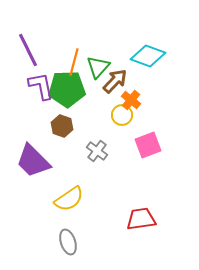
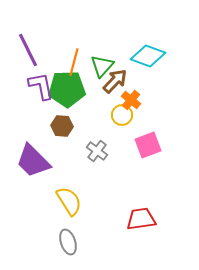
green triangle: moved 4 px right, 1 px up
brown hexagon: rotated 15 degrees counterclockwise
yellow semicircle: moved 2 px down; rotated 88 degrees counterclockwise
